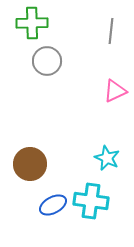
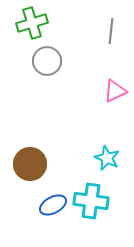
green cross: rotated 16 degrees counterclockwise
